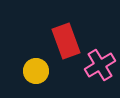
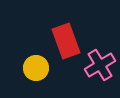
yellow circle: moved 3 px up
